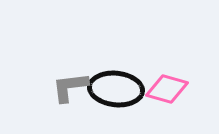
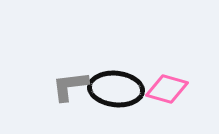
gray L-shape: moved 1 px up
